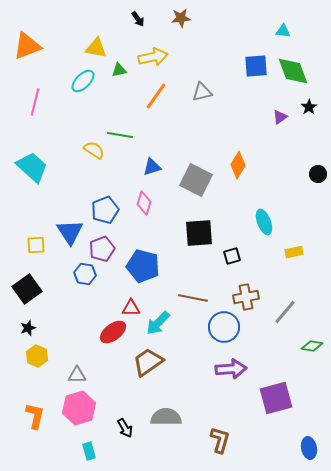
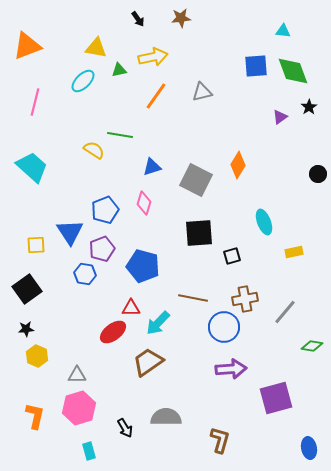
brown cross at (246, 297): moved 1 px left, 2 px down
black star at (28, 328): moved 2 px left, 1 px down; rotated 14 degrees clockwise
